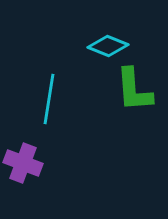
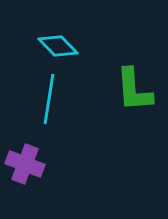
cyan diamond: moved 50 px left; rotated 24 degrees clockwise
purple cross: moved 2 px right, 1 px down
